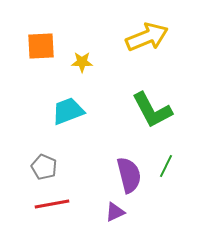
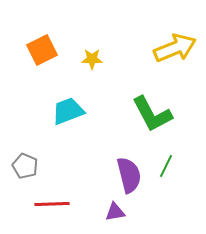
yellow arrow: moved 28 px right, 11 px down
orange square: moved 1 px right, 4 px down; rotated 24 degrees counterclockwise
yellow star: moved 10 px right, 3 px up
green L-shape: moved 4 px down
gray pentagon: moved 19 px left, 1 px up
red line: rotated 8 degrees clockwise
purple triangle: rotated 15 degrees clockwise
